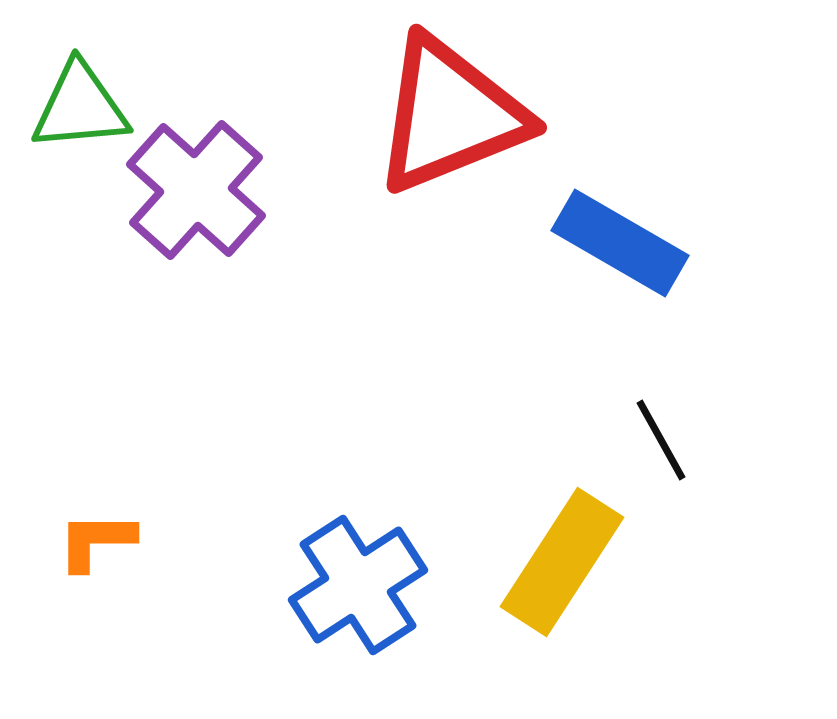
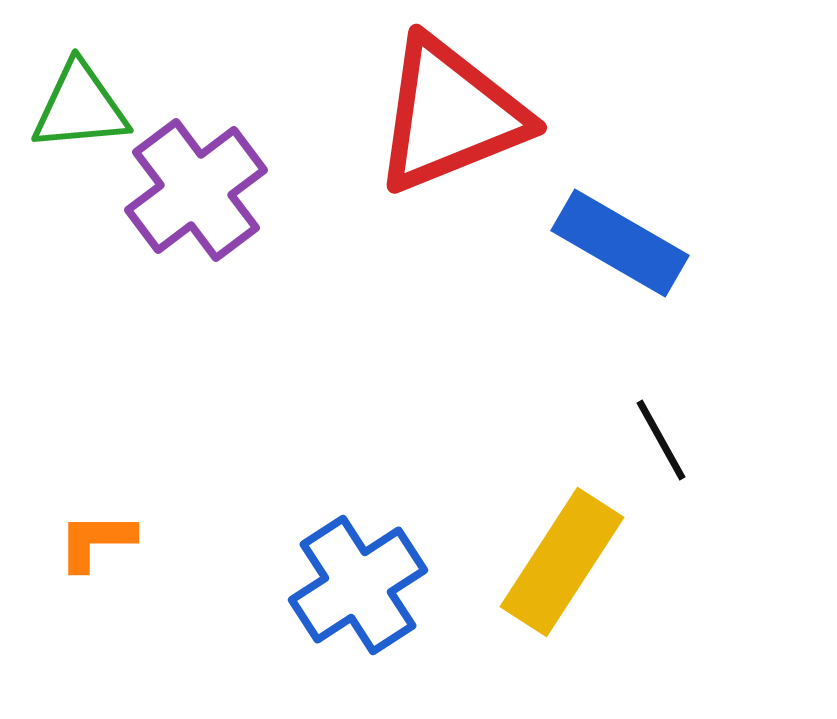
purple cross: rotated 11 degrees clockwise
